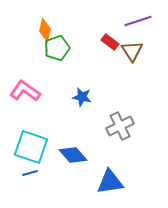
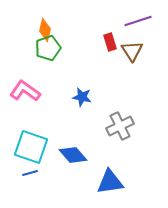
red rectangle: rotated 36 degrees clockwise
green pentagon: moved 9 px left
